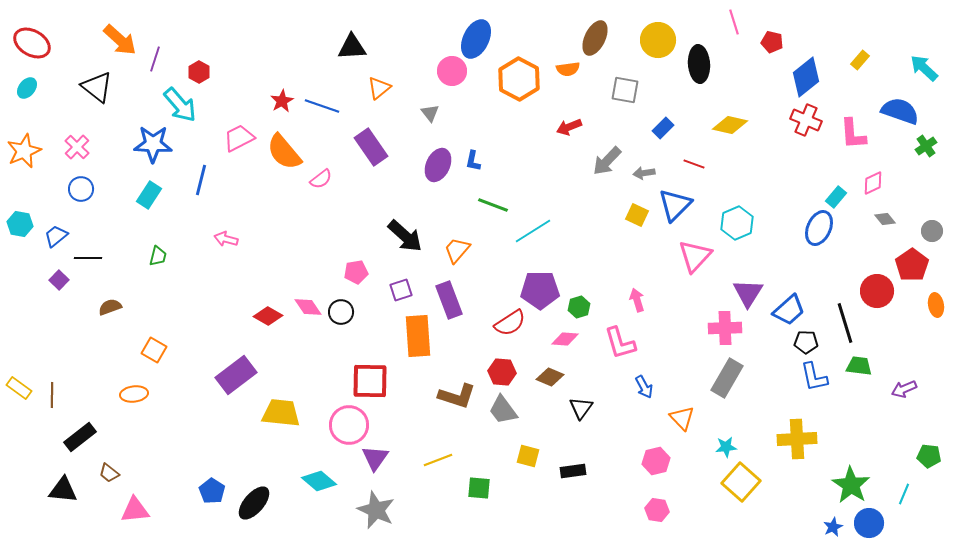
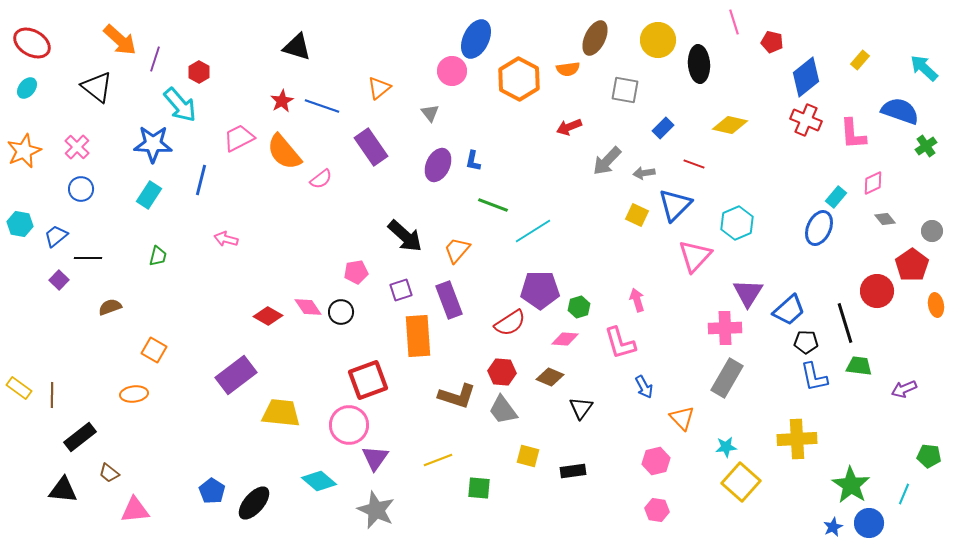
black triangle at (352, 47): moved 55 px left; rotated 20 degrees clockwise
red square at (370, 381): moved 2 px left, 1 px up; rotated 21 degrees counterclockwise
